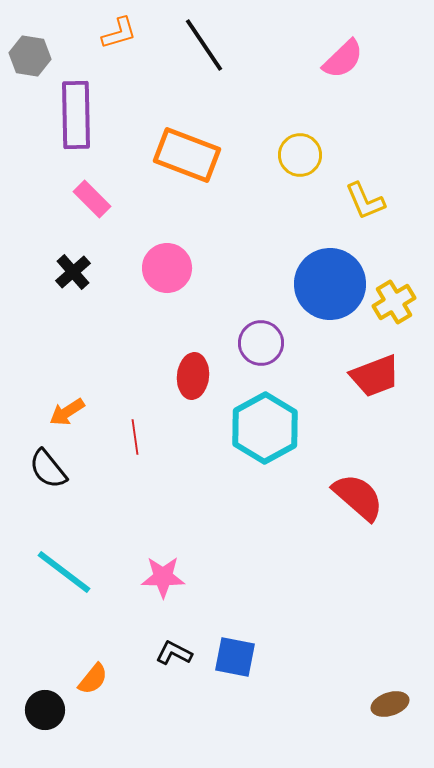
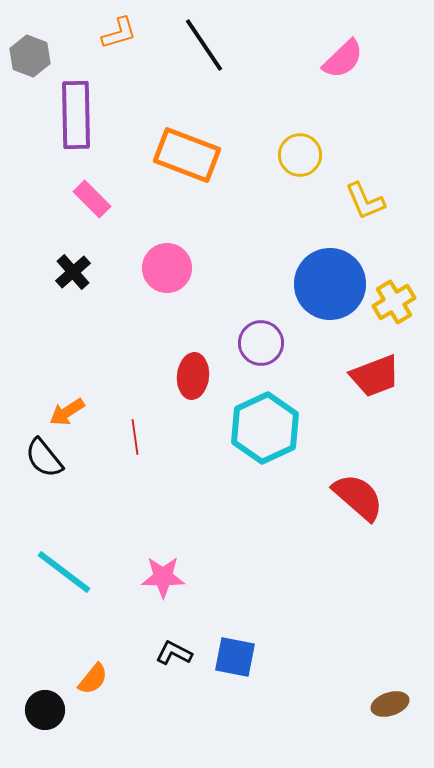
gray hexagon: rotated 12 degrees clockwise
cyan hexagon: rotated 4 degrees clockwise
black semicircle: moved 4 px left, 11 px up
